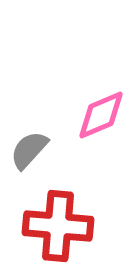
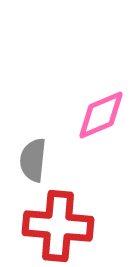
gray semicircle: moved 4 px right, 10 px down; rotated 36 degrees counterclockwise
